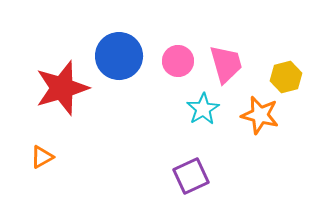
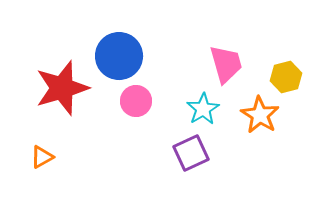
pink circle: moved 42 px left, 40 px down
orange star: rotated 18 degrees clockwise
purple square: moved 23 px up
